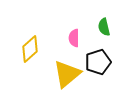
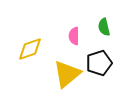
pink semicircle: moved 2 px up
yellow diamond: rotated 24 degrees clockwise
black pentagon: moved 1 px right, 1 px down
